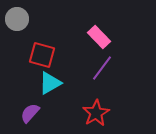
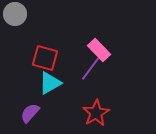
gray circle: moved 2 px left, 5 px up
pink rectangle: moved 13 px down
red square: moved 3 px right, 3 px down
purple line: moved 11 px left
